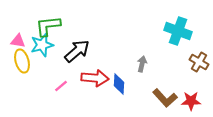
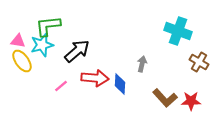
yellow ellipse: rotated 20 degrees counterclockwise
blue diamond: moved 1 px right
